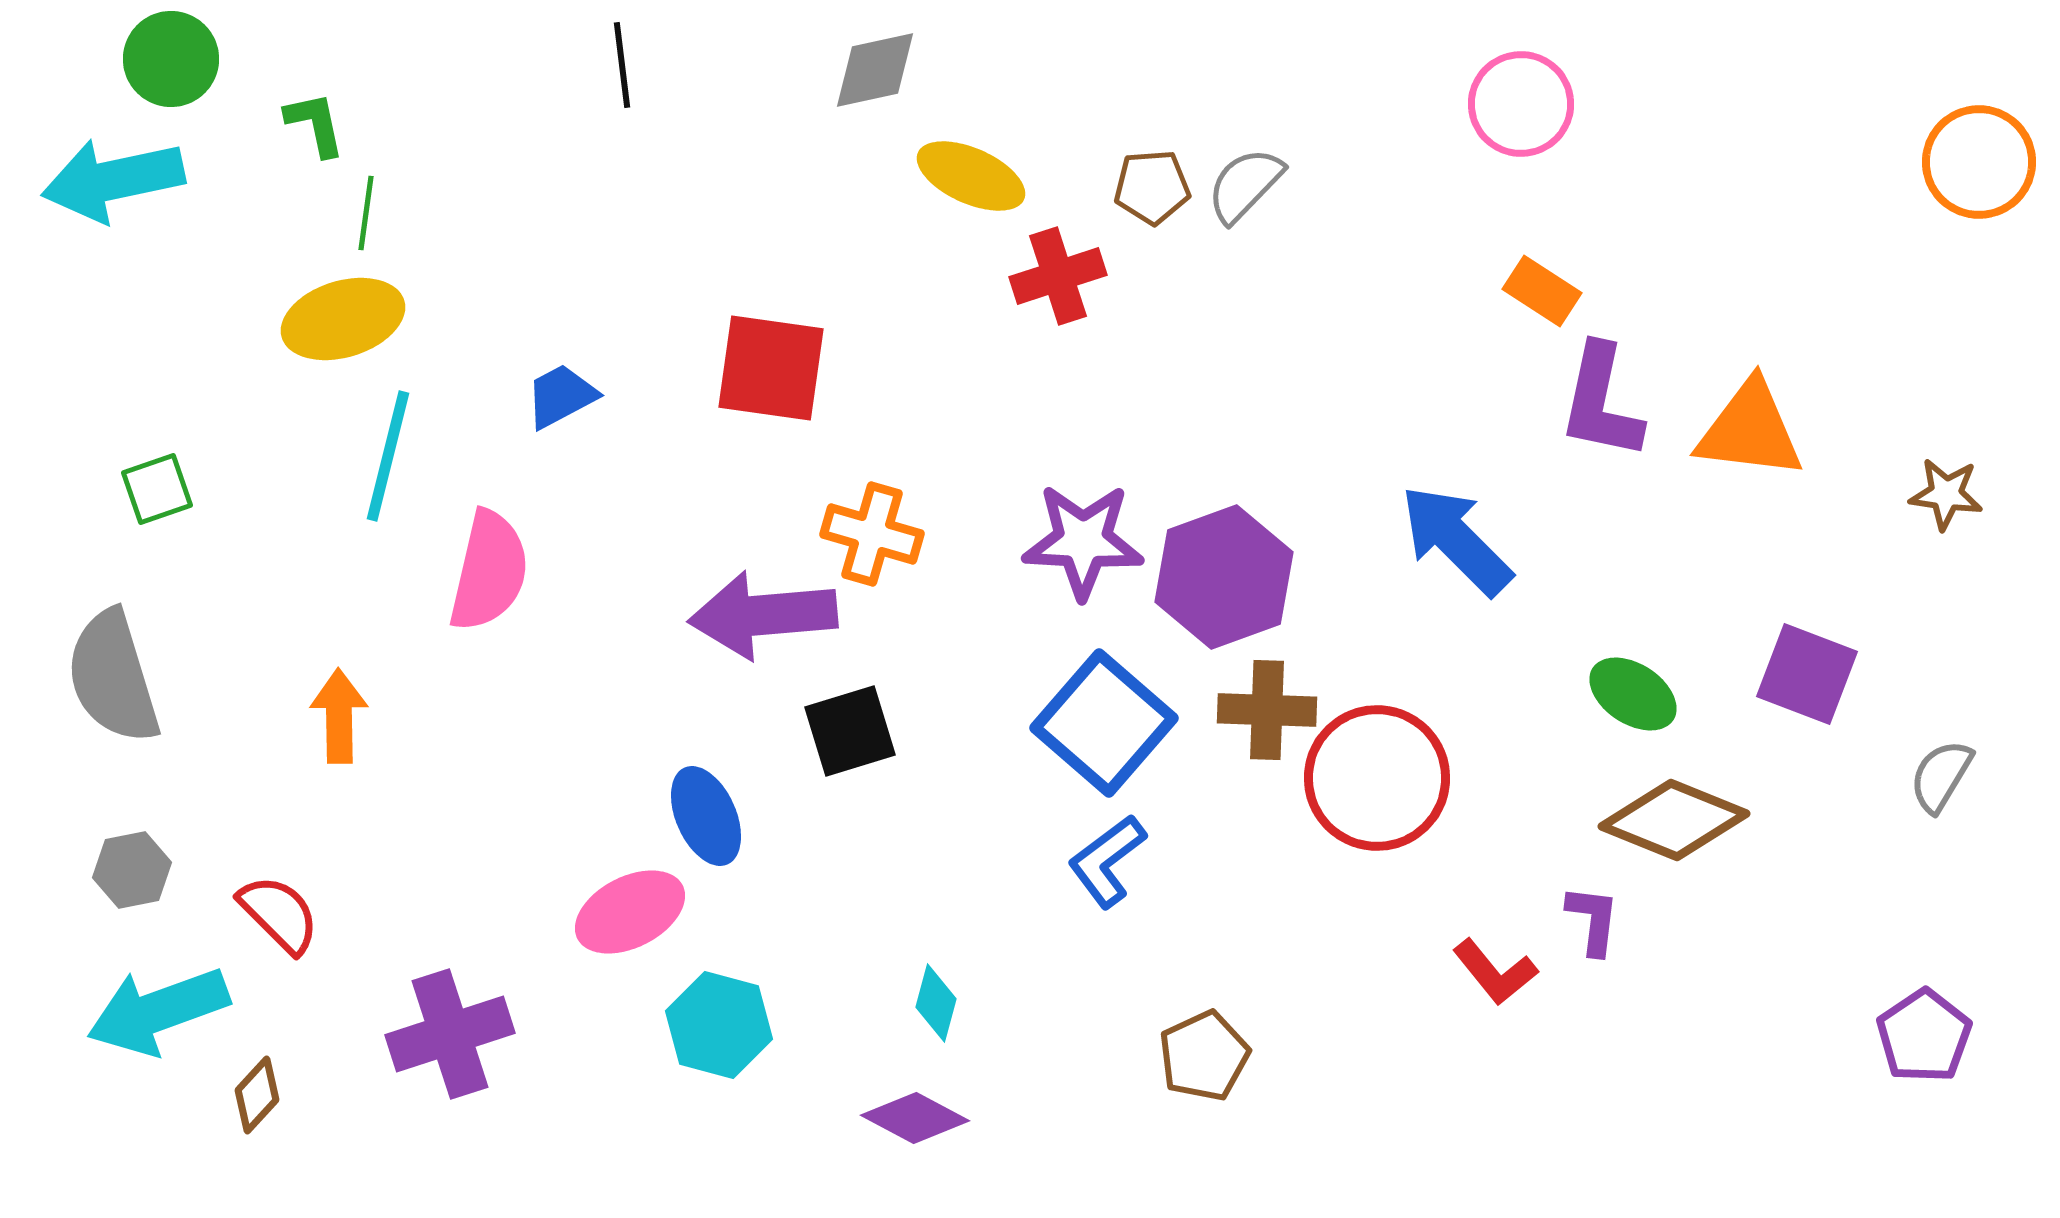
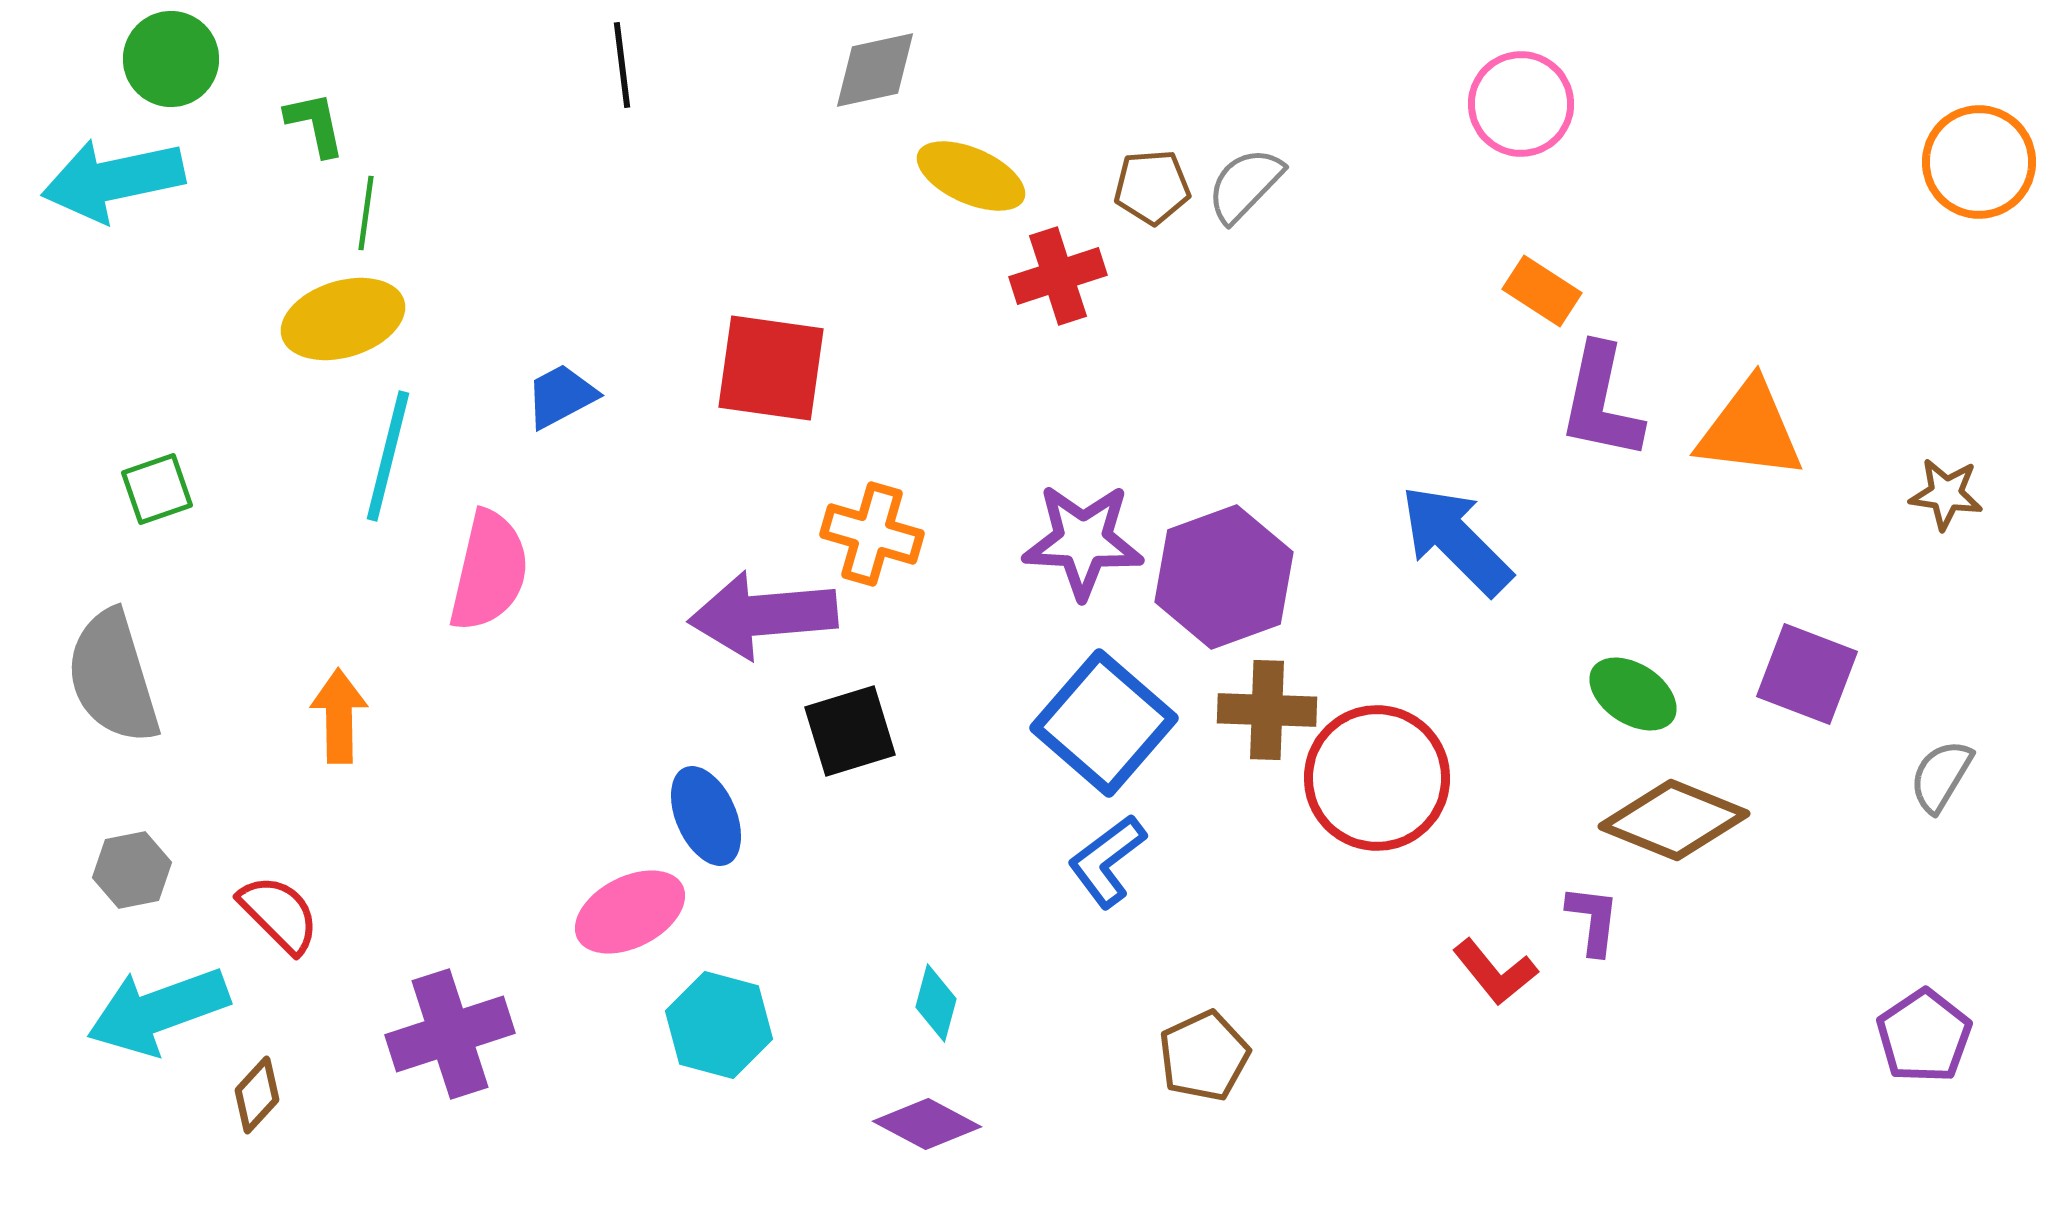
purple diamond at (915, 1118): moved 12 px right, 6 px down
